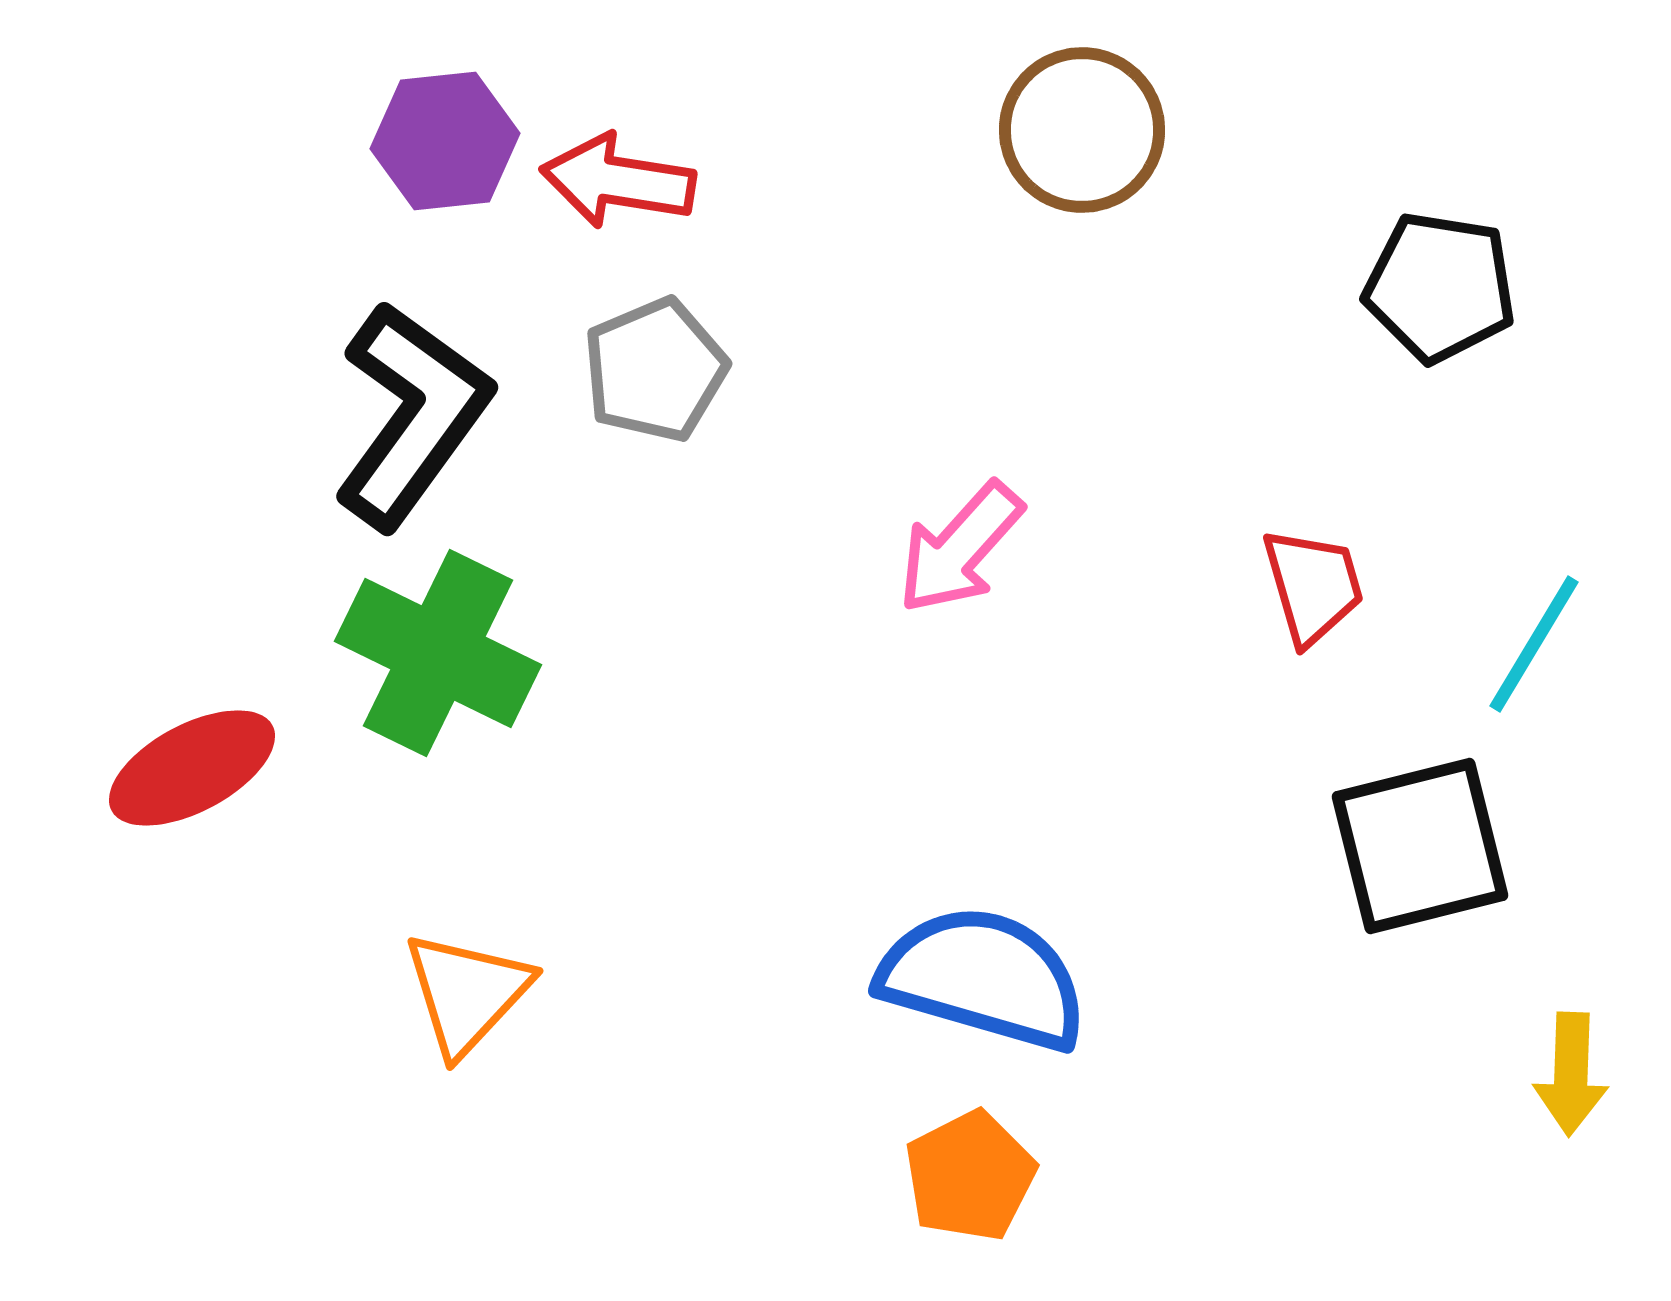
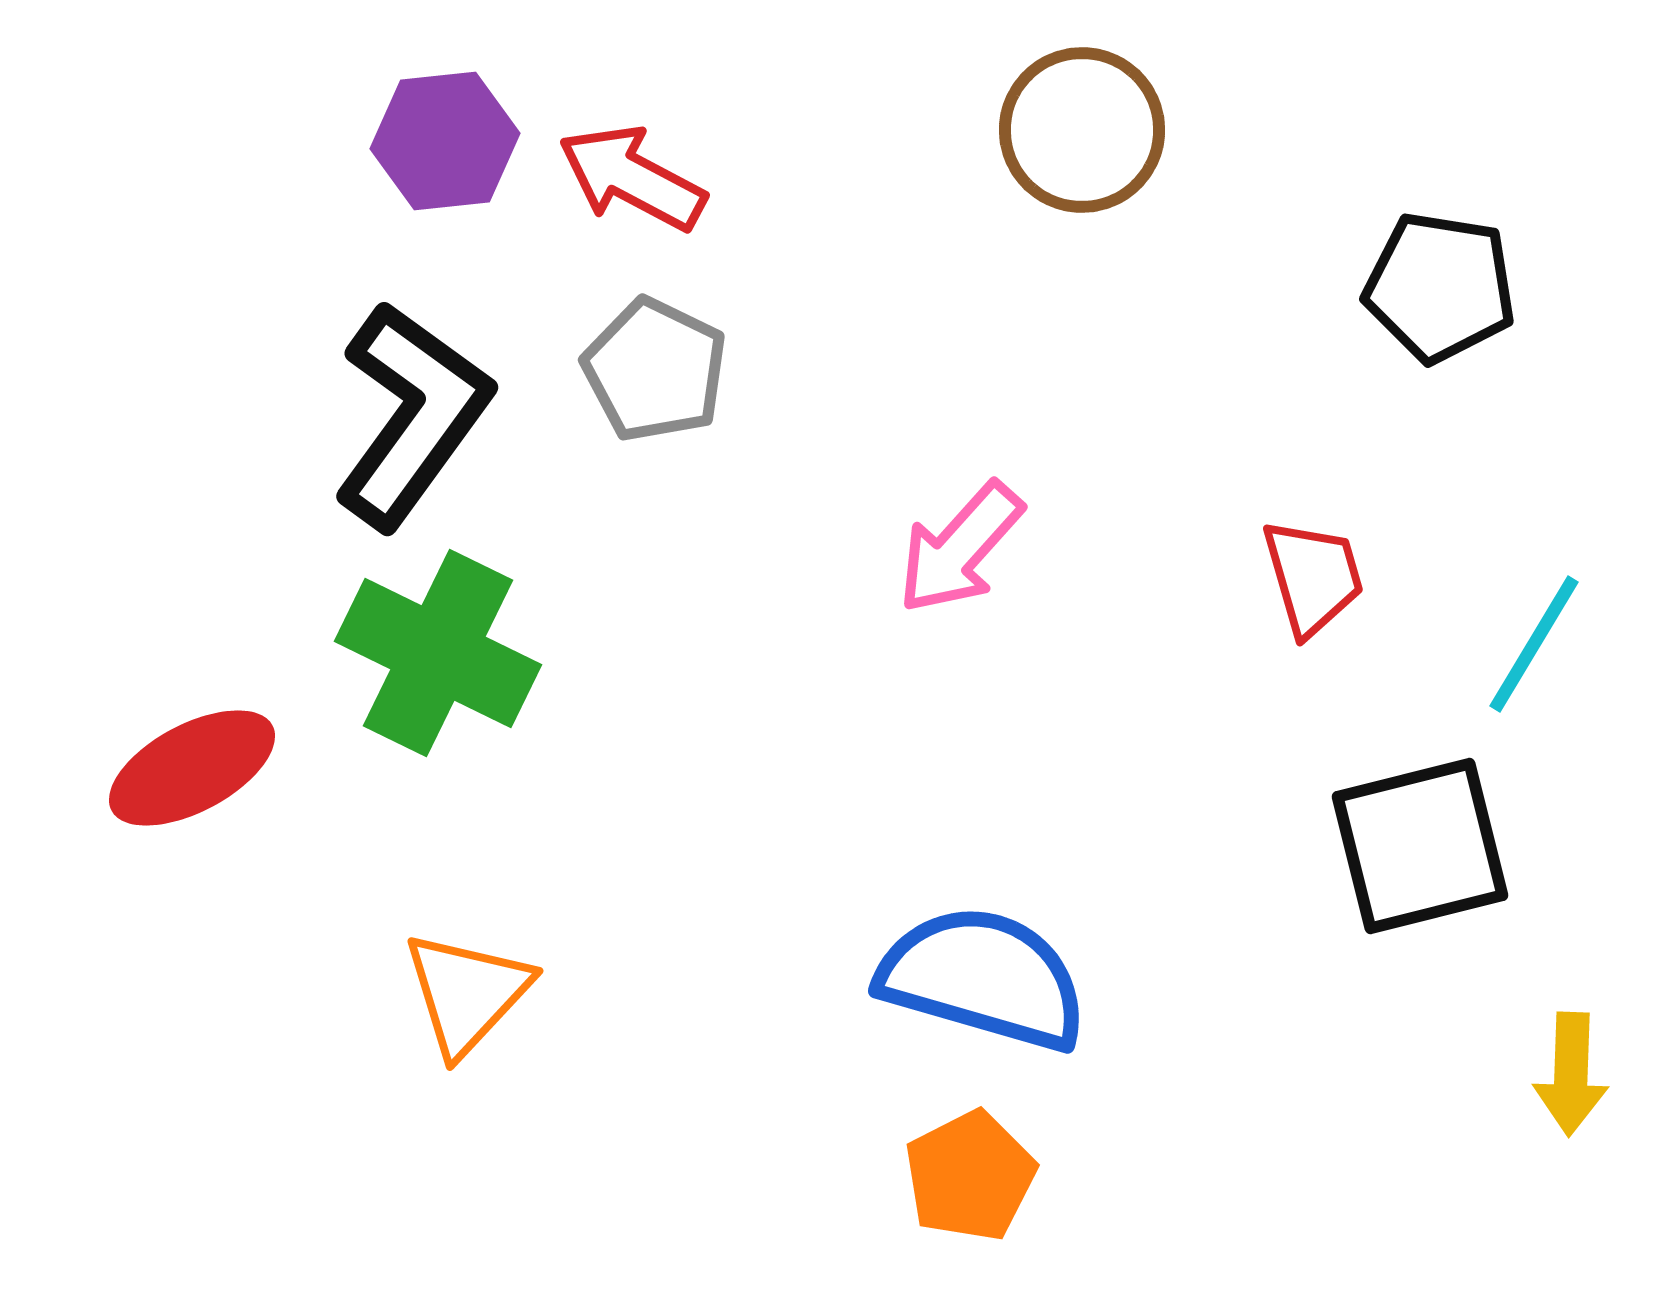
red arrow: moved 14 px right, 3 px up; rotated 19 degrees clockwise
gray pentagon: rotated 23 degrees counterclockwise
red trapezoid: moved 9 px up
